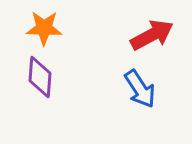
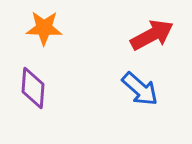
purple diamond: moved 7 px left, 11 px down
blue arrow: rotated 15 degrees counterclockwise
